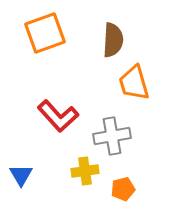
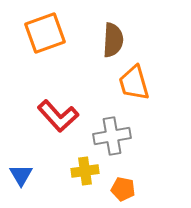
orange pentagon: rotated 25 degrees clockwise
